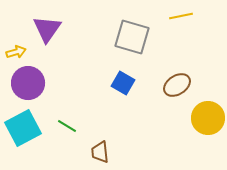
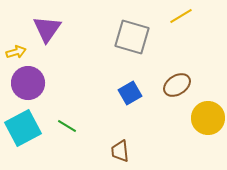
yellow line: rotated 20 degrees counterclockwise
blue square: moved 7 px right, 10 px down; rotated 30 degrees clockwise
brown trapezoid: moved 20 px right, 1 px up
